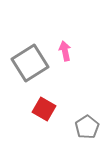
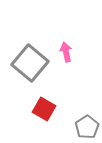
pink arrow: moved 1 px right, 1 px down
gray square: rotated 18 degrees counterclockwise
